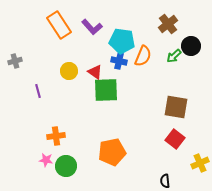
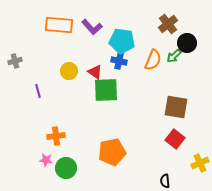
orange rectangle: rotated 52 degrees counterclockwise
black circle: moved 4 px left, 3 px up
orange semicircle: moved 10 px right, 4 px down
green circle: moved 2 px down
